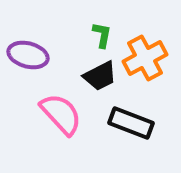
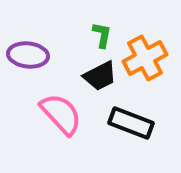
purple ellipse: rotated 9 degrees counterclockwise
